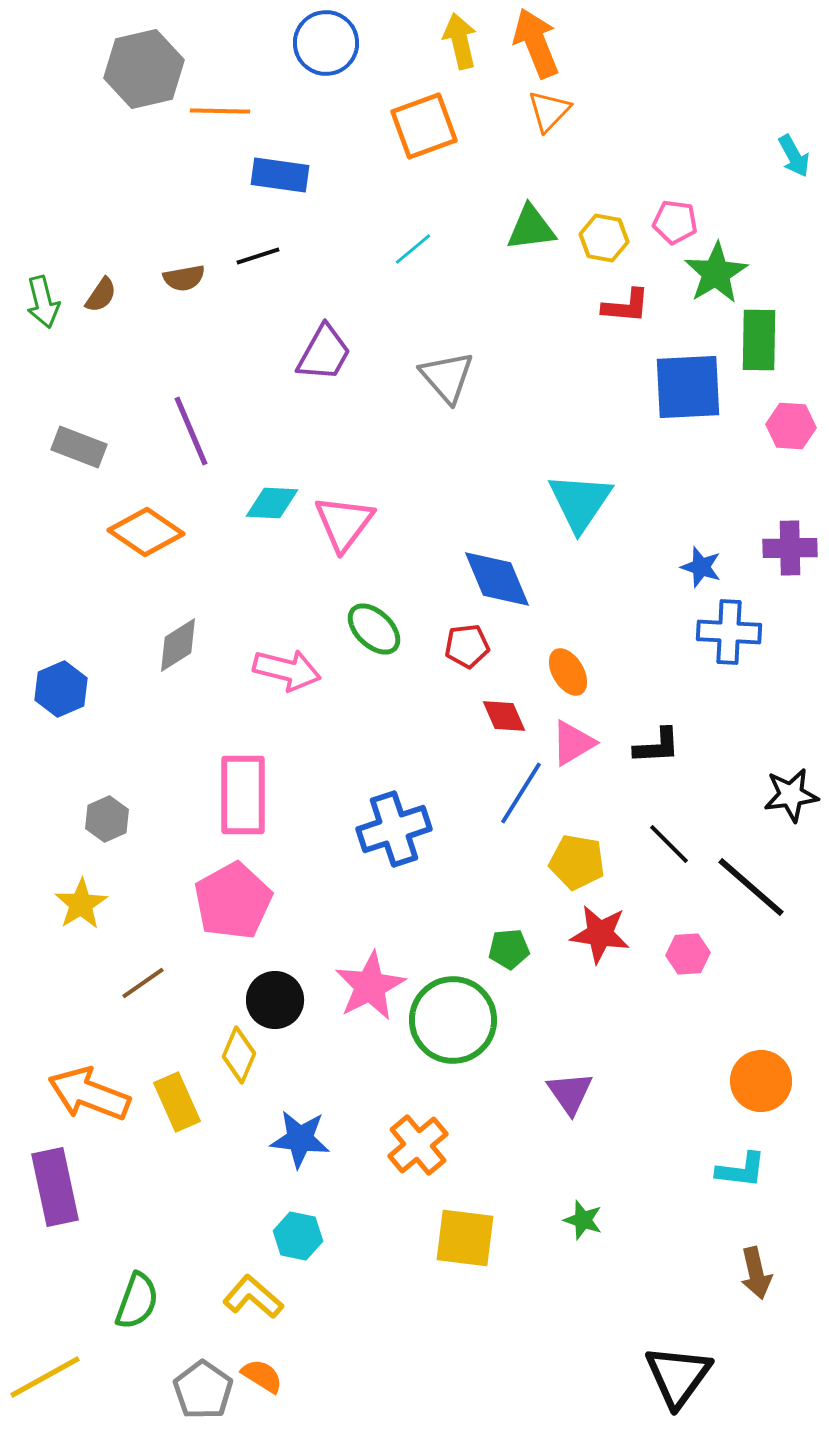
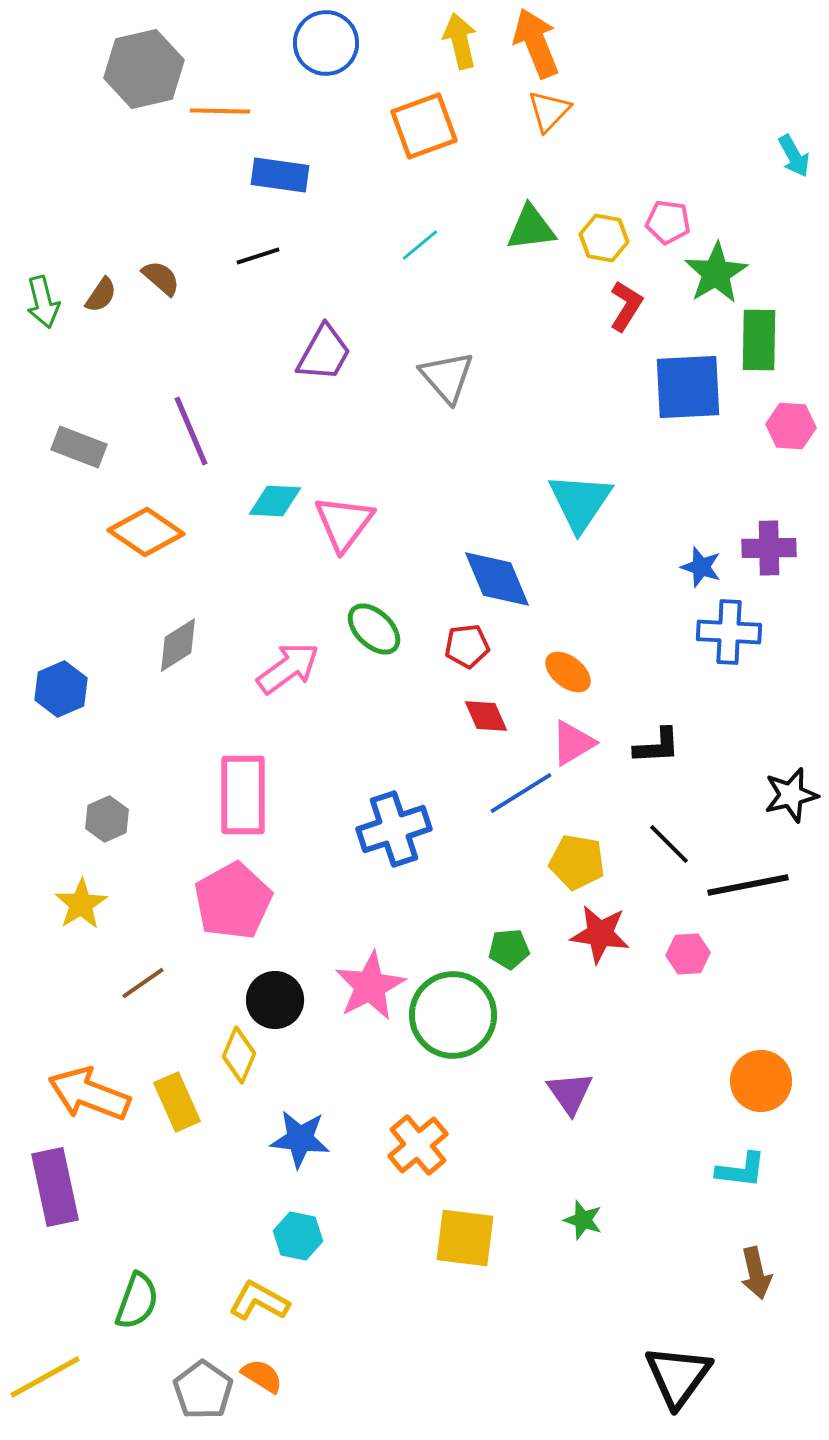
pink pentagon at (675, 222): moved 7 px left
cyan line at (413, 249): moved 7 px right, 4 px up
brown semicircle at (184, 278): moved 23 px left; rotated 129 degrees counterclockwise
red L-shape at (626, 306): rotated 63 degrees counterclockwise
cyan diamond at (272, 503): moved 3 px right, 2 px up
purple cross at (790, 548): moved 21 px left
pink arrow at (287, 670): moved 1 px right, 2 px up; rotated 50 degrees counterclockwise
orange ellipse at (568, 672): rotated 21 degrees counterclockwise
red diamond at (504, 716): moved 18 px left
blue line at (521, 793): rotated 26 degrees clockwise
black star at (791, 795): rotated 6 degrees counterclockwise
black line at (751, 887): moved 3 px left, 2 px up; rotated 52 degrees counterclockwise
green circle at (453, 1020): moved 5 px up
yellow L-shape at (253, 1297): moved 6 px right, 4 px down; rotated 12 degrees counterclockwise
